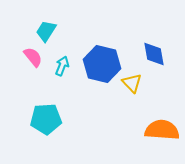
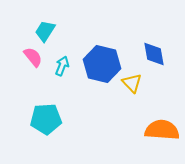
cyan trapezoid: moved 1 px left
